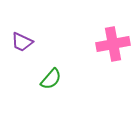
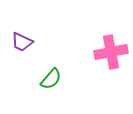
pink cross: moved 2 px left, 8 px down
